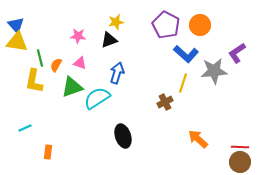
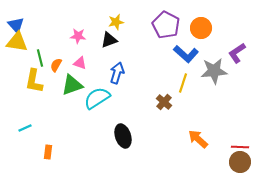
orange circle: moved 1 px right, 3 px down
green triangle: moved 2 px up
brown cross: moved 1 px left; rotated 21 degrees counterclockwise
